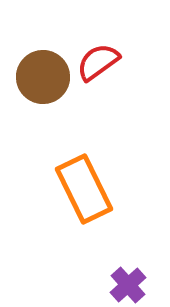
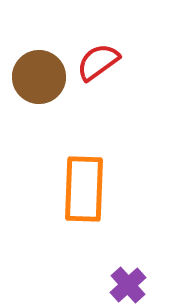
brown circle: moved 4 px left
orange rectangle: rotated 28 degrees clockwise
